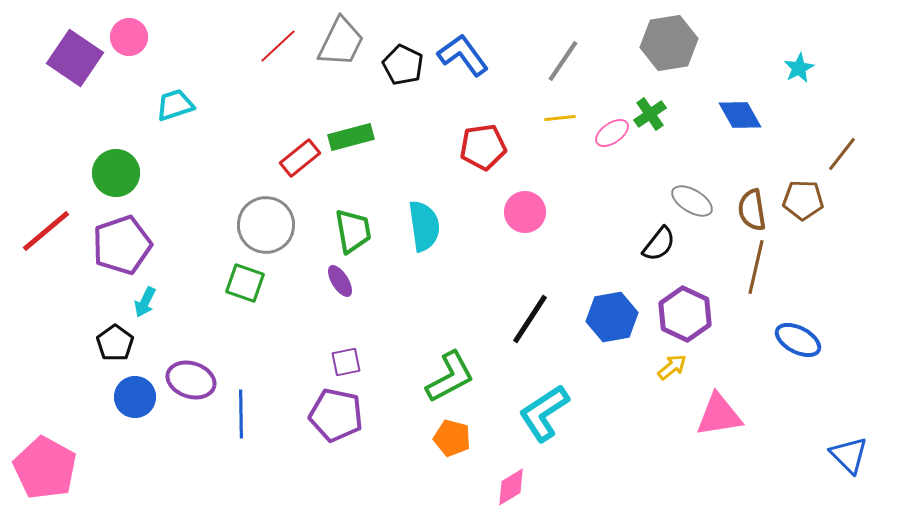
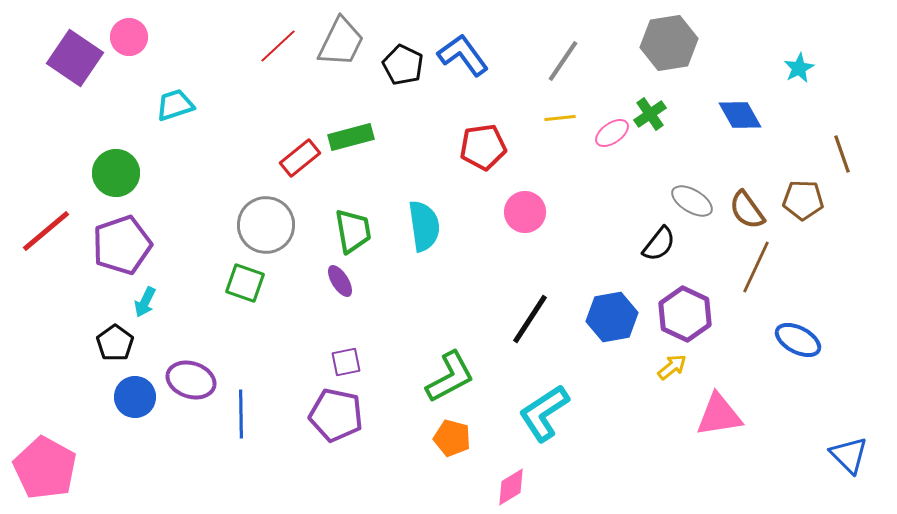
brown line at (842, 154): rotated 57 degrees counterclockwise
brown semicircle at (752, 210): moved 5 px left; rotated 27 degrees counterclockwise
brown line at (756, 267): rotated 12 degrees clockwise
